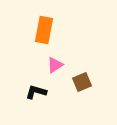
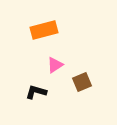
orange rectangle: rotated 64 degrees clockwise
